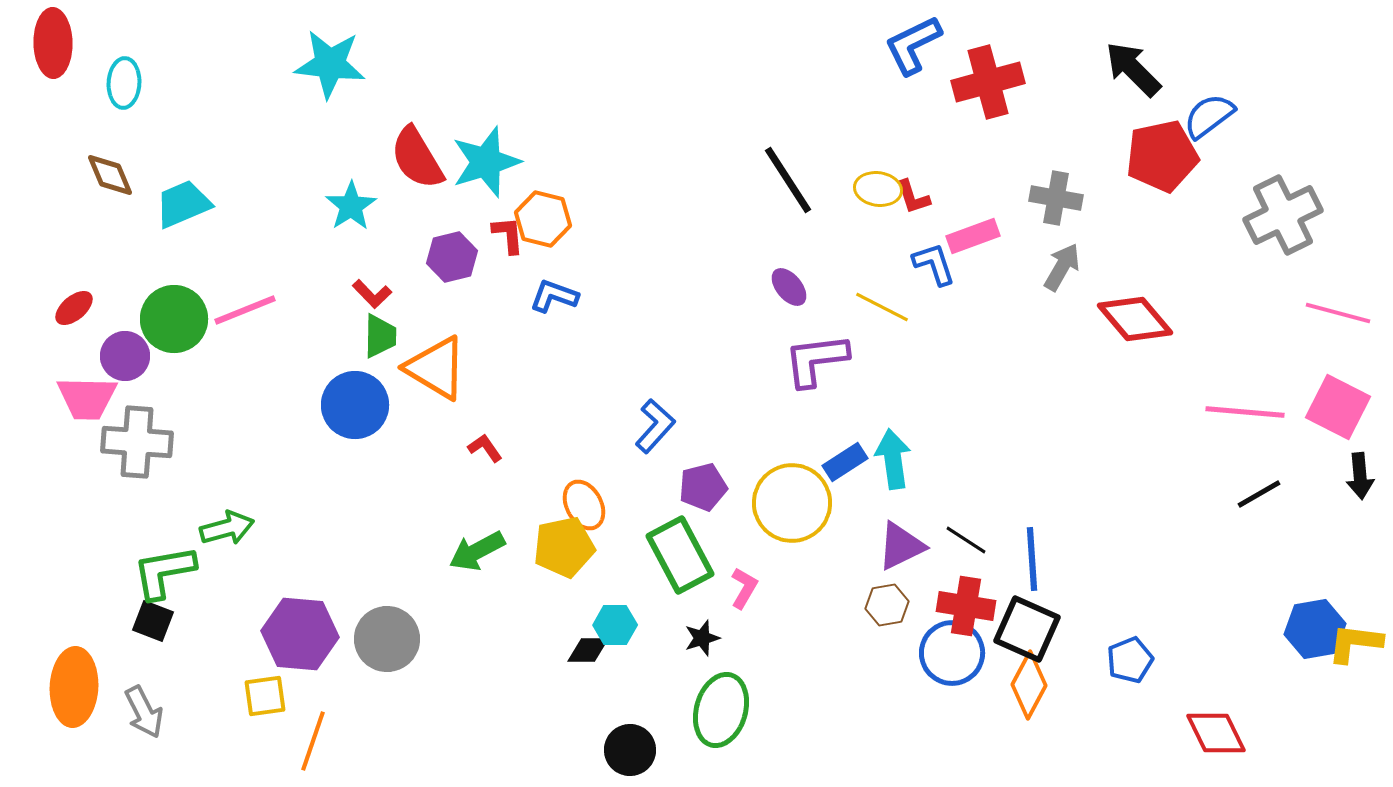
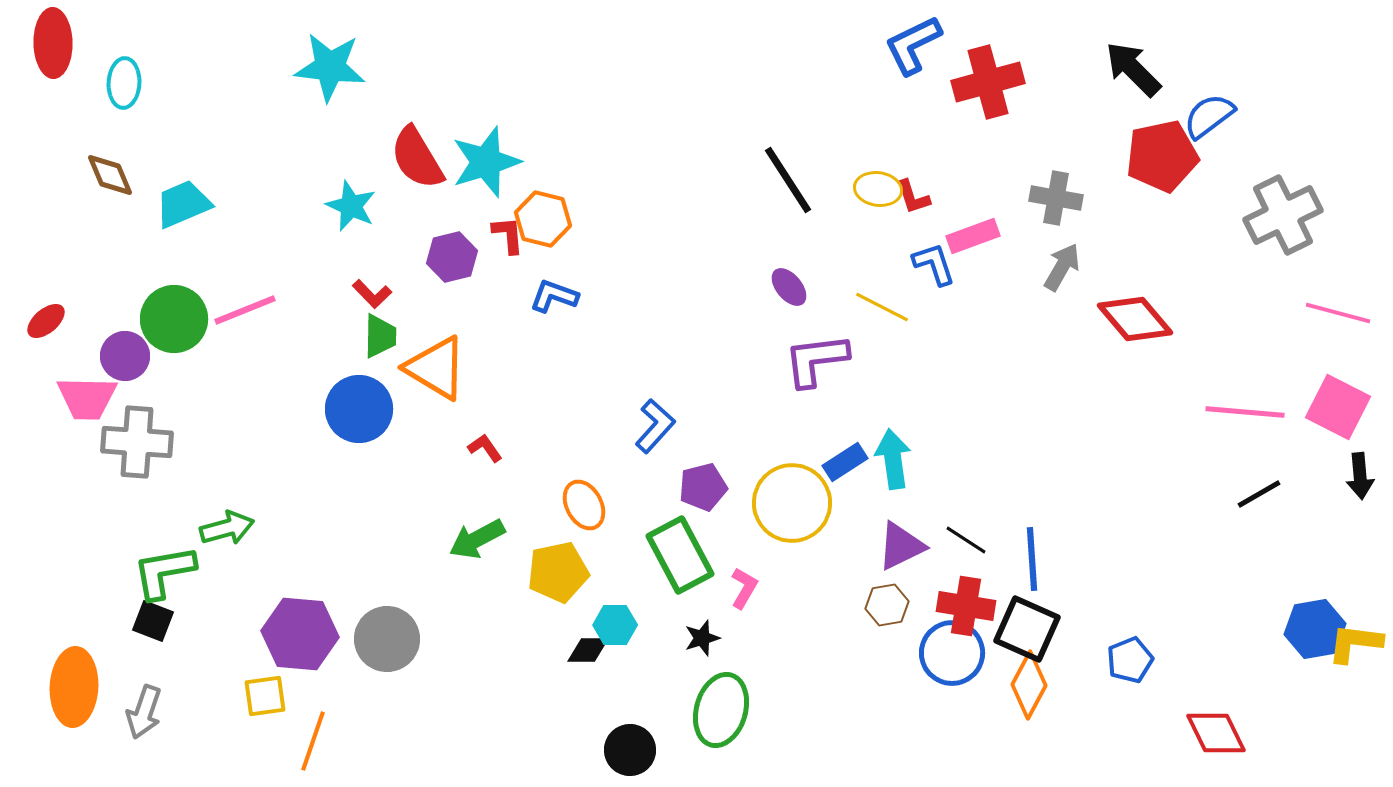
cyan star at (330, 64): moved 3 px down
cyan star at (351, 206): rotated 15 degrees counterclockwise
red ellipse at (74, 308): moved 28 px left, 13 px down
blue circle at (355, 405): moved 4 px right, 4 px down
yellow pentagon at (564, 547): moved 6 px left, 25 px down
green arrow at (477, 551): moved 12 px up
gray arrow at (144, 712): rotated 46 degrees clockwise
